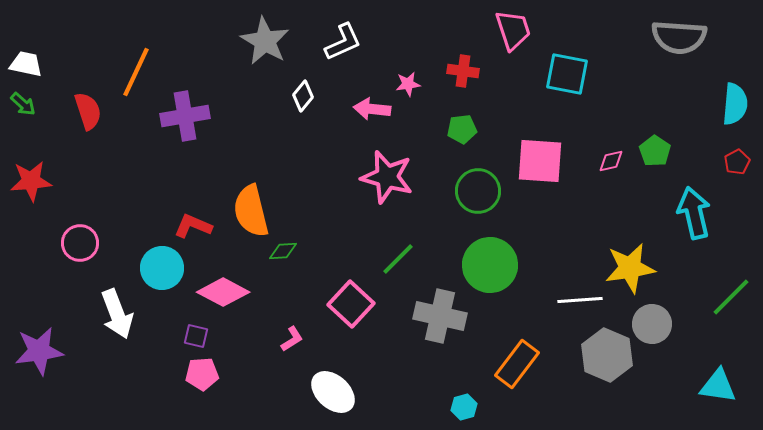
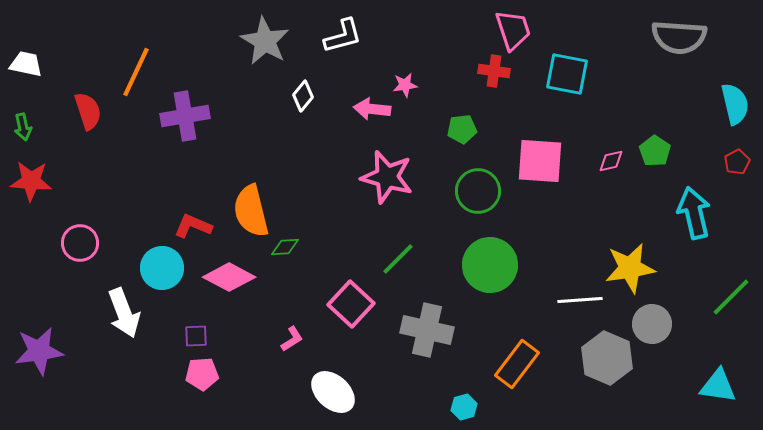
white L-shape at (343, 42): moved 6 px up; rotated 9 degrees clockwise
red cross at (463, 71): moved 31 px right
pink star at (408, 84): moved 3 px left, 1 px down
green arrow at (23, 104): moved 23 px down; rotated 36 degrees clockwise
cyan semicircle at (735, 104): rotated 18 degrees counterclockwise
red star at (31, 181): rotated 9 degrees clockwise
green diamond at (283, 251): moved 2 px right, 4 px up
pink diamond at (223, 292): moved 6 px right, 15 px up
white arrow at (117, 314): moved 7 px right, 1 px up
gray cross at (440, 316): moved 13 px left, 14 px down
purple square at (196, 336): rotated 15 degrees counterclockwise
gray hexagon at (607, 355): moved 3 px down
